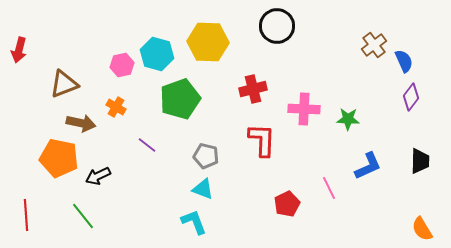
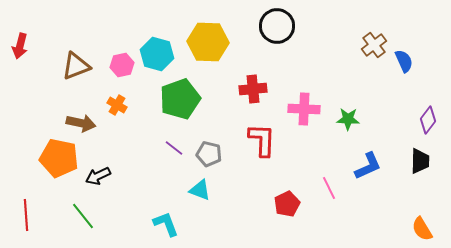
red arrow: moved 1 px right, 4 px up
brown triangle: moved 12 px right, 18 px up
red cross: rotated 8 degrees clockwise
purple diamond: moved 17 px right, 23 px down
orange cross: moved 1 px right, 2 px up
purple line: moved 27 px right, 3 px down
gray pentagon: moved 3 px right, 2 px up
cyan triangle: moved 3 px left, 1 px down
cyan L-shape: moved 28 px left, 2 px down
